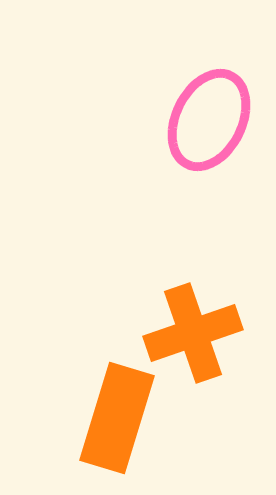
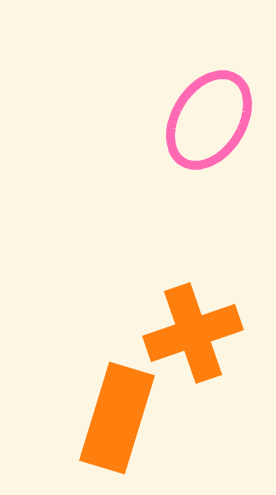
pink ellipse: rotated 6 degrees clockwise
